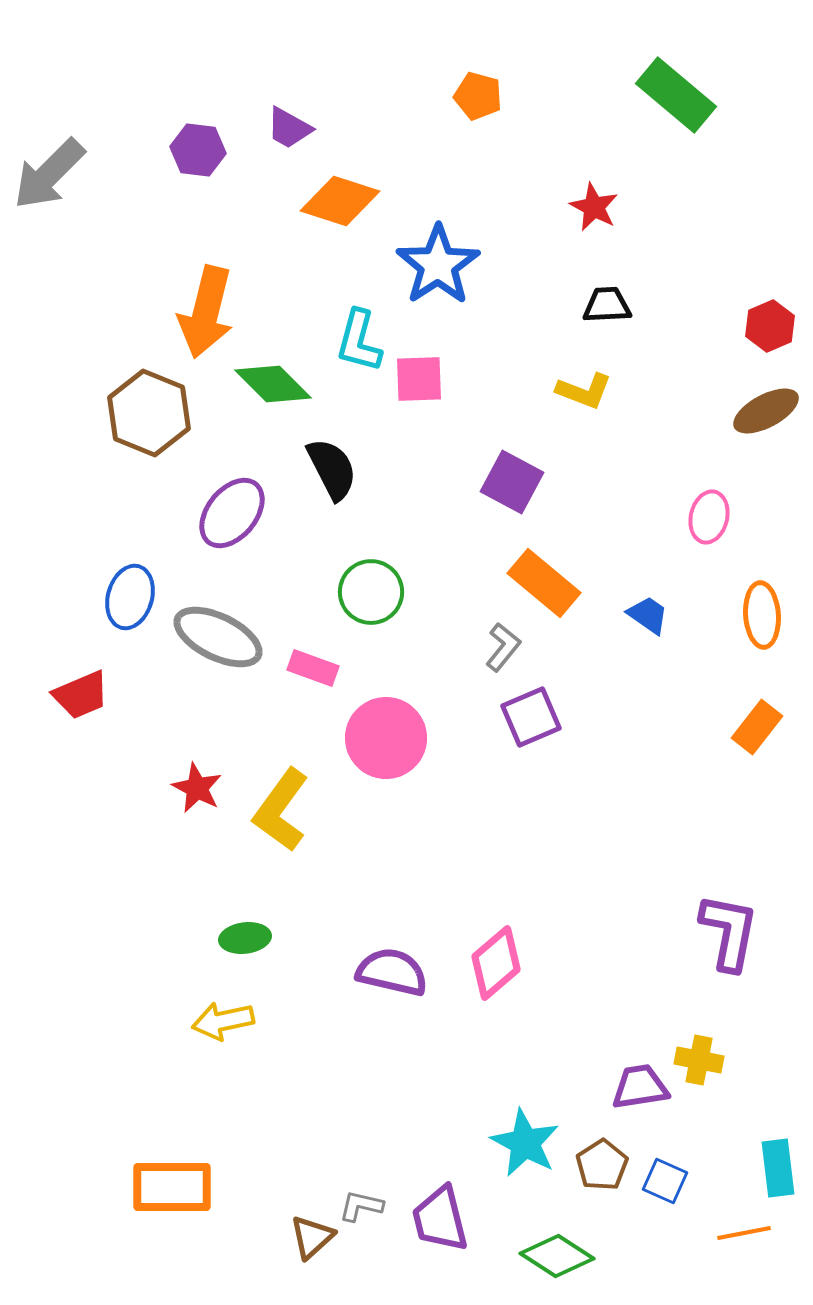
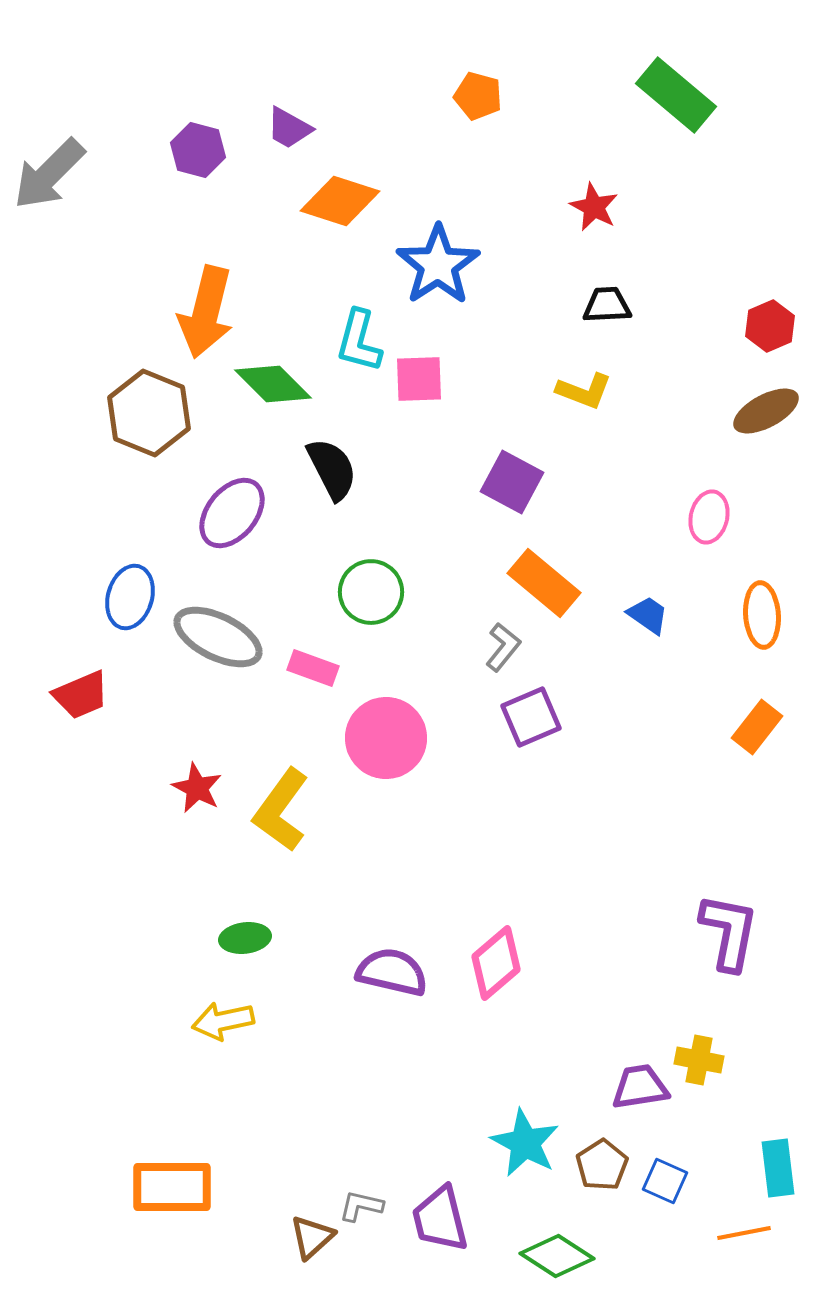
purple hexagon at (198, 150): rotated 8 degrees clockwise
